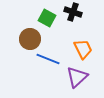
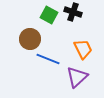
green square: moved 2 px right, 3 px up
